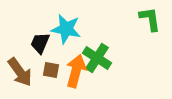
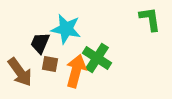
brown square: moved 1 px left, 6 px up
